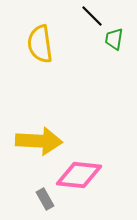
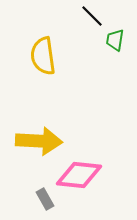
green trapezoid: moved 1 px right, 1 px down
yellow semicircle: moved 3 px right, 12 px down
